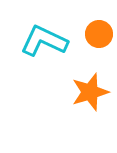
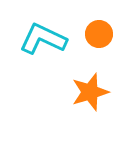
cyan L-shape: moved 1 px left, 2 px up
